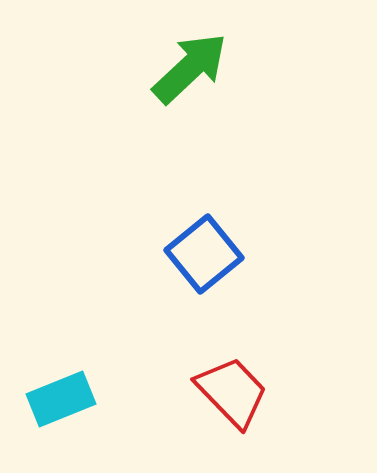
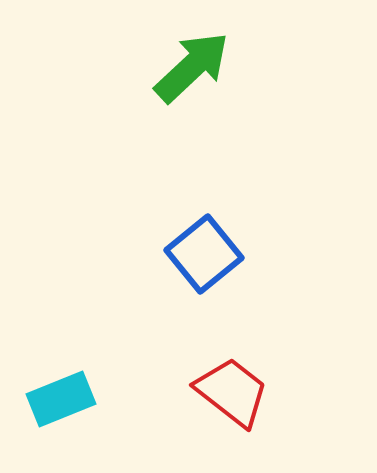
green arrow: moved 2 px right, 1 px up
red trapezoid: rotated 8 degrees counterclockwise
